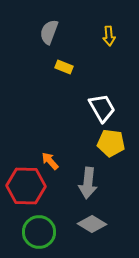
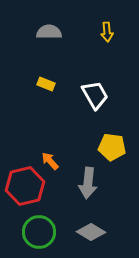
gray semicircle: rotated 70 degrees clockwise
yellow arrow: moved 2 px left, 4 px up
yellow rectangle: moved 18 px left, 17 px down
white trapezoid: moved 7 px left, 13 px up
yellow pentagon: moved 1 px right, 4 px down
red hexagon: moved 1 px left; rotated 15 degrees counterclockwise
gray diamond: moved 1 px left, 8 px down
